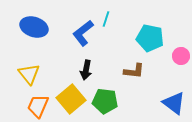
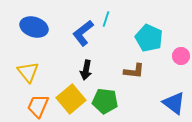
cyan pentagon: moved 1 px left; rotated 12 degrees clockwise
yellow triangle: moved 1 px left, 2 px up
